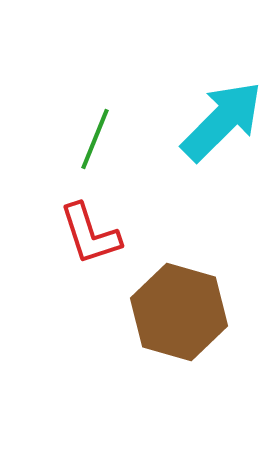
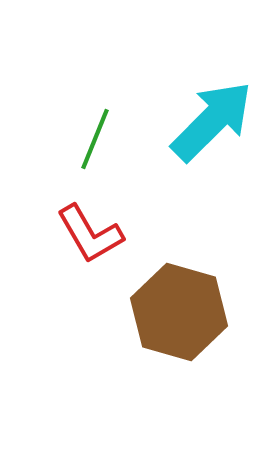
cyan arrow: moved 10 px left
red L-shape: rotated 12 degrees counterclockwise
